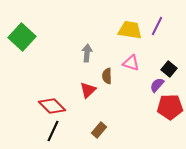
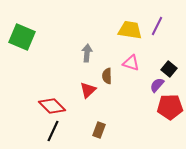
green square: rotated 20 degrees counterclockwise
brown rectangle: rotated 21 degrees counterclockwise
